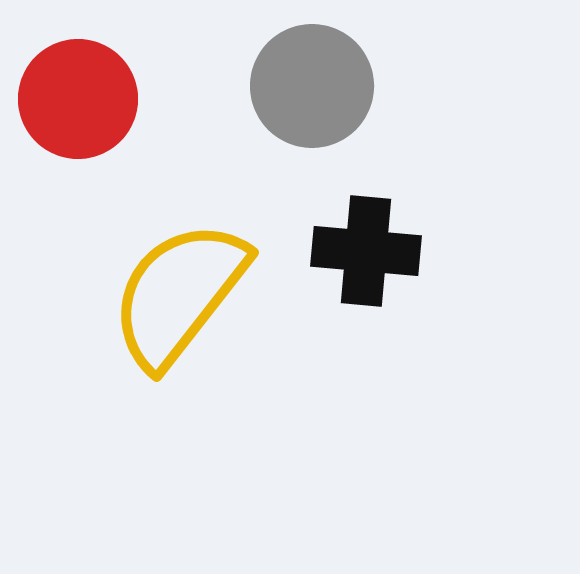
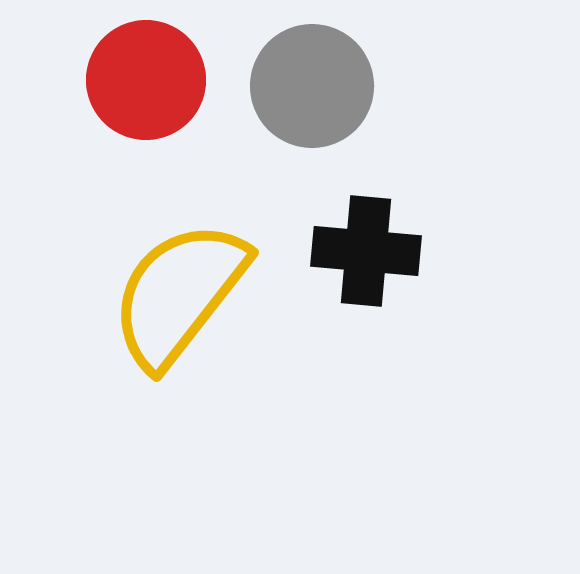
red circle: moved 68 px right, 19 px up
